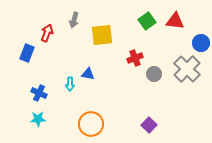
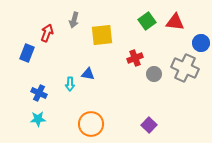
red triangle: moved 1 px down
gray cross: moved 2 px left, 1 px up; rotated 20 degrees counterclockwise
